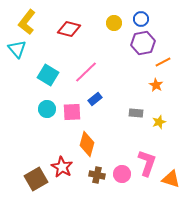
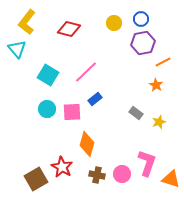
gray rectangle: rotated 32 degrees clockwise
